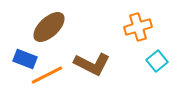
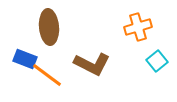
brown ellipse: rotated 52 degrees counterclockwise
orange line: rotated 64 degrees clockwise
